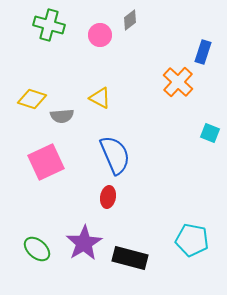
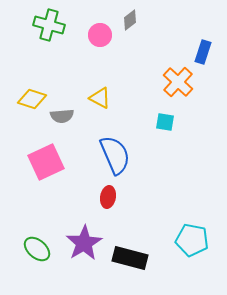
cyan square: moved 45 px left, 11 px up; rotated 12 degrees counterclockwise
